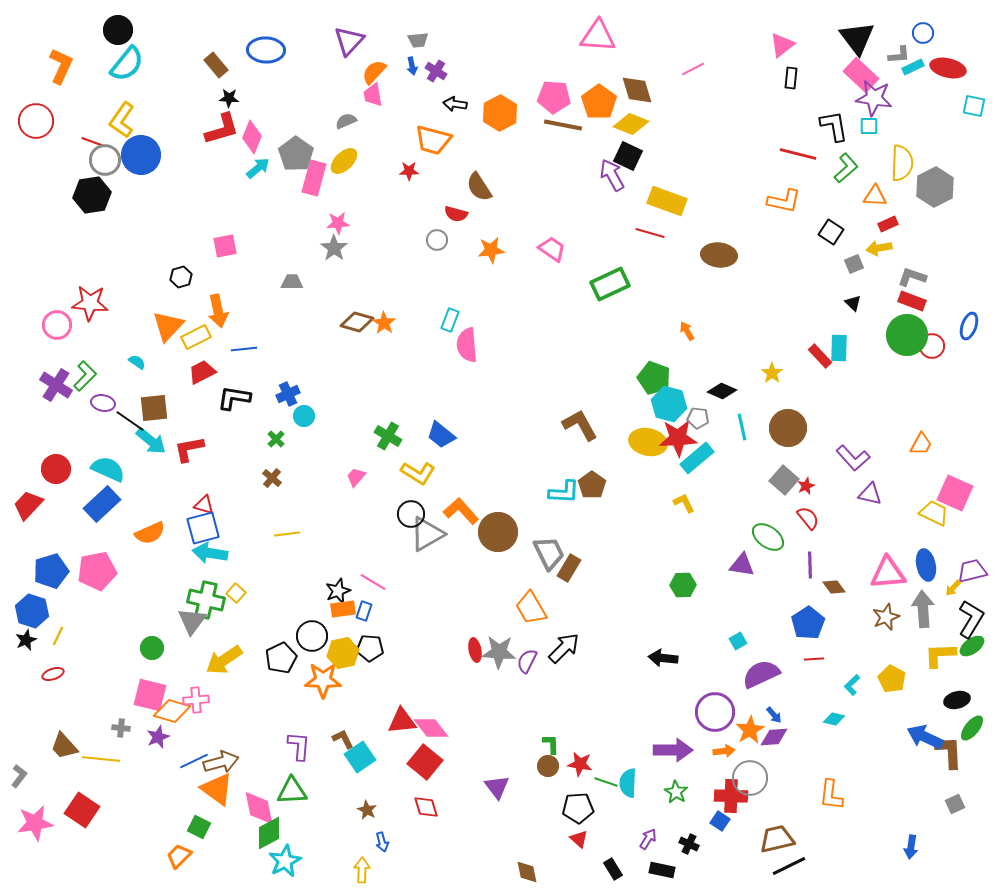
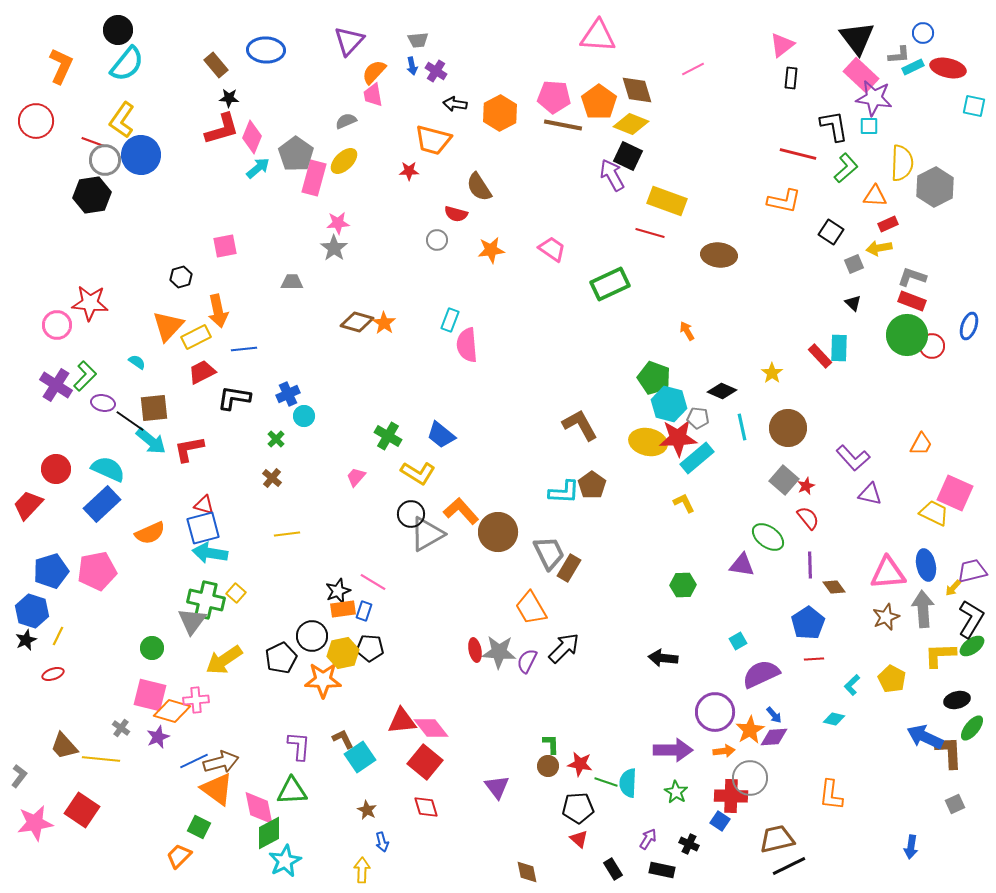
gray cross at (121, 728): rotated 30 degrees clockwise
